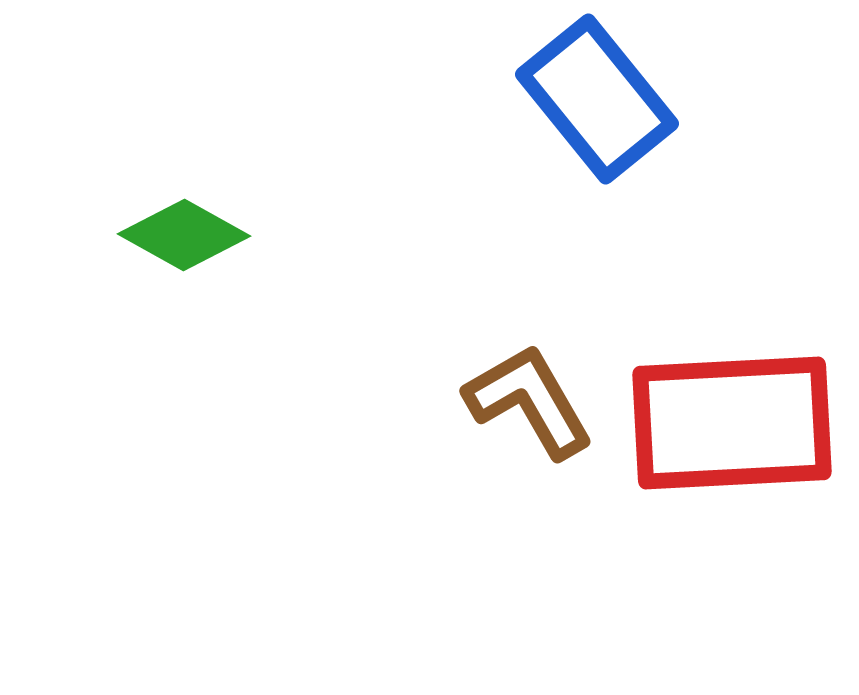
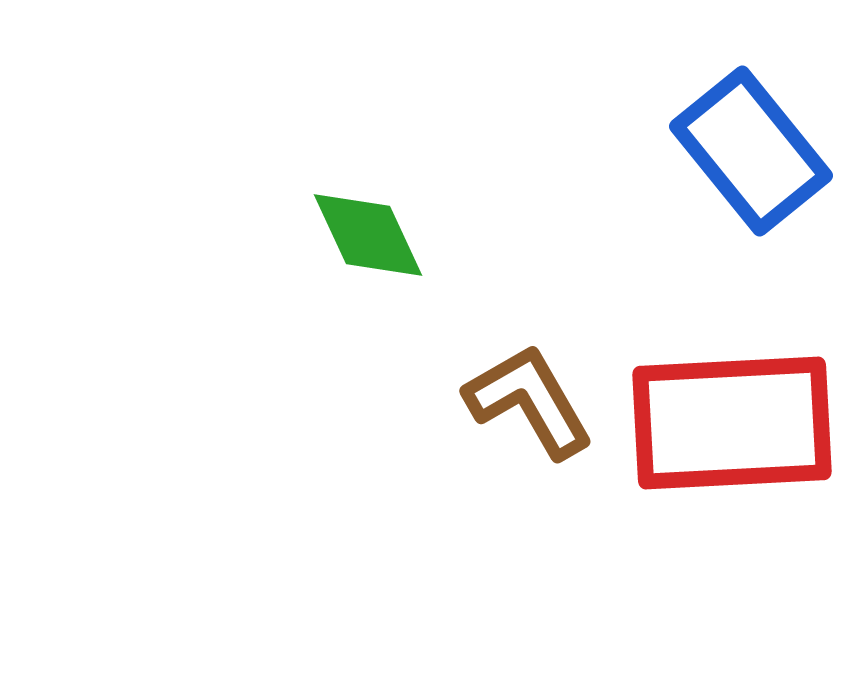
blue rectangle: moved 154 px right, 52 px down
green diamond: moved 184 px right; rotated 36 degrees clockwise
